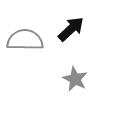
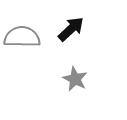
gray semicircle: moved 3 px left, 3 px up
